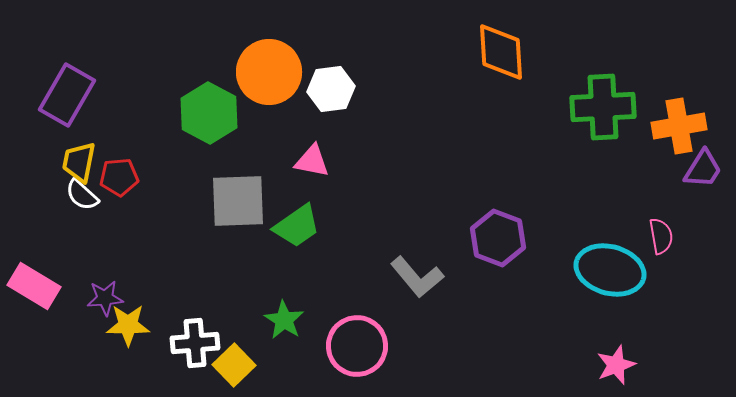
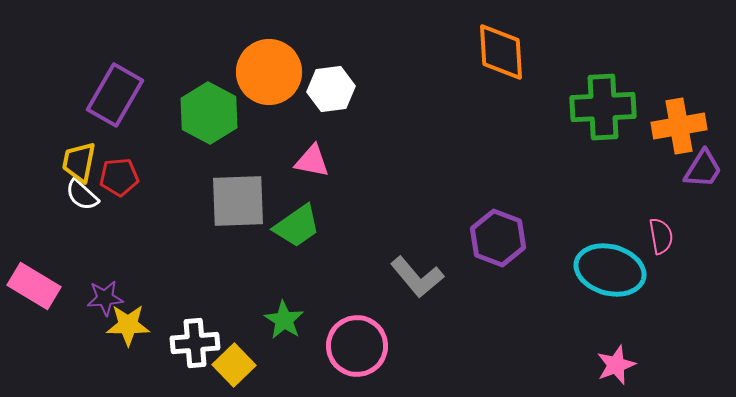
purple rectangle: moved 48 px right
